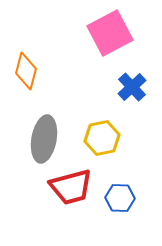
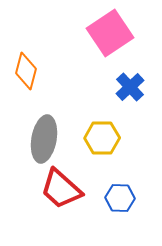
pink square: rotated 6 degrees counterclockwise
blue cross: moved 2 px left
yellow hexagon: rotated 12 degrees clockwise
red trapezoid: moved 10 px left, 2 px down; rotated 57 degrees clockwise
